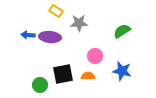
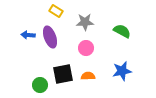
gray star: moved 6 px right, 1 px up
green semicircle: rotated 60 degrees clockwise
purple ellipse: rotated 65 degrees clockwise
pink circle: moved 9 px left, 8 px up
blue star: rotated 24 degrees counterclockwise
